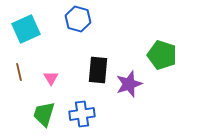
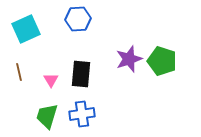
blue hexagon: rotated 20 degrees counterclockwise
green pentagon: moved 6 px down
black rectangle: moved 17 px left, 4 px down
pink triangle: moved 2 px down
purple star: moved 25 px up
green trapezoid: moved 3 px right, 2 px down
